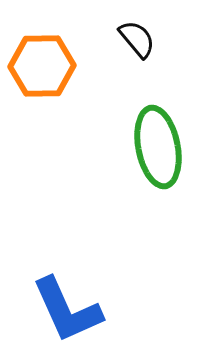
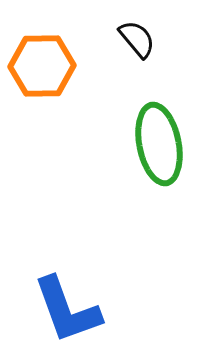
green ellipse: moved 1 px right, 3 px up
blue L-shape: rotated 4 degrees clockwise
